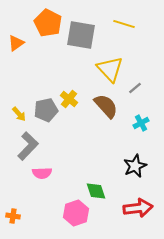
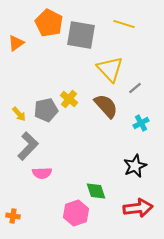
orange pentagon: moved 1 px right
